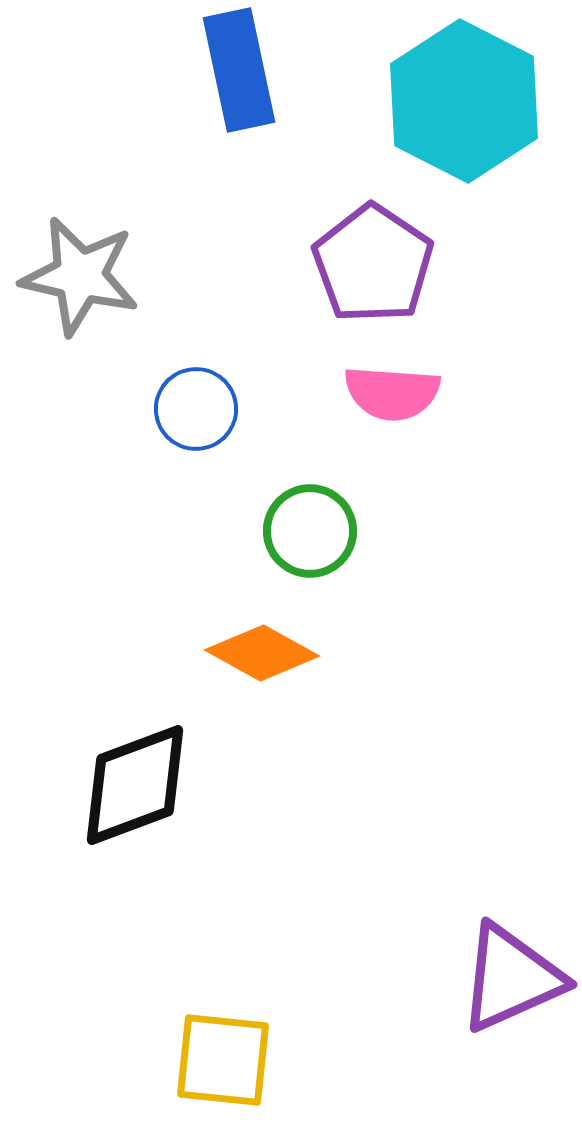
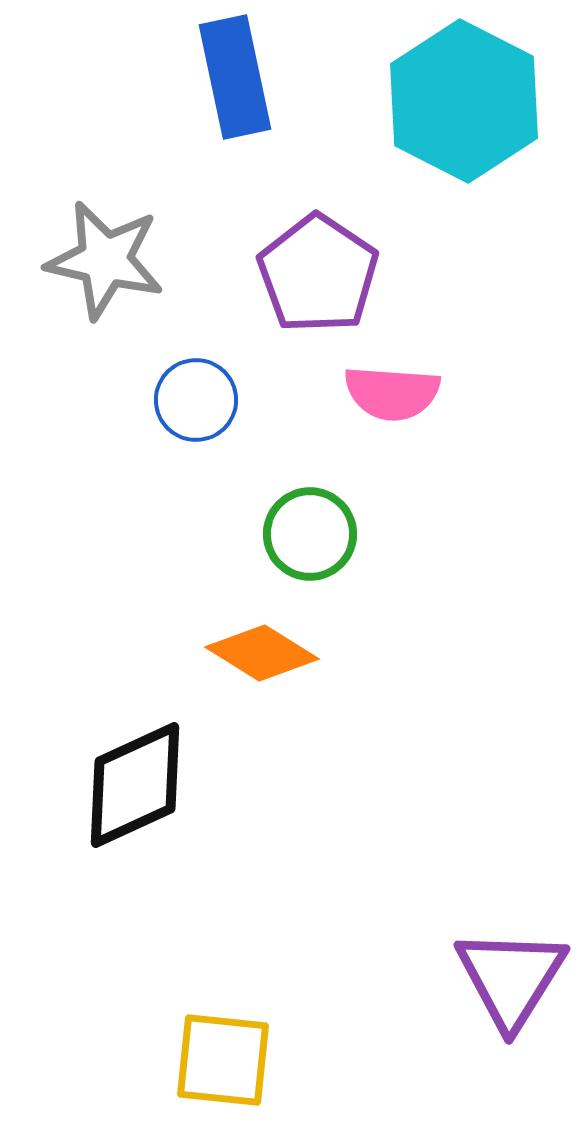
blue rectangle: moved 4 px left, 7 px down
purple pentagon: moved 55 px left, 10 px down
gray star: moved 25 px right, 16 px up
blue circle: moved 9 px up
green circle: moved 3 px down
orange diamond: rotated 3 degrees clockwise
black diamond: rotated 4 degrees counterclockwise
purple triangle: rotated 34 degrees counterclockwise
